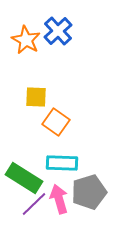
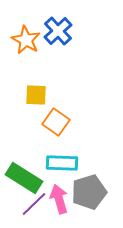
yellow square: moved 2 px up
